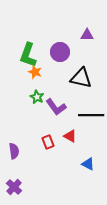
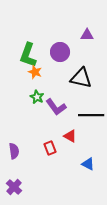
red rectangle: moved 2 px right, 6 px down
